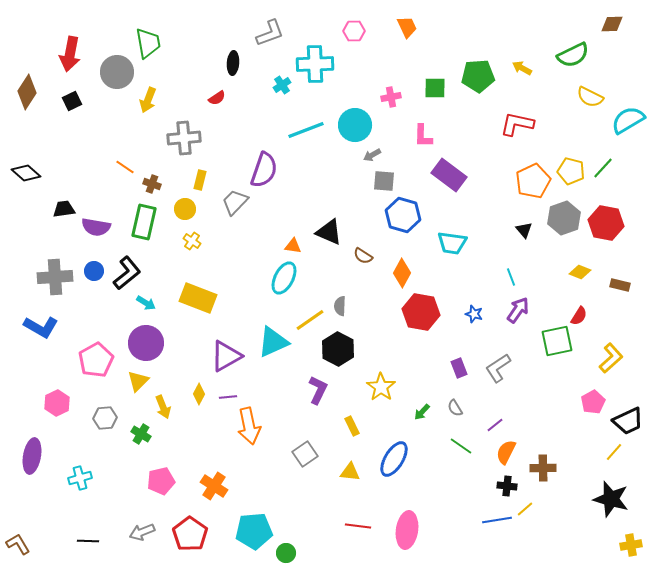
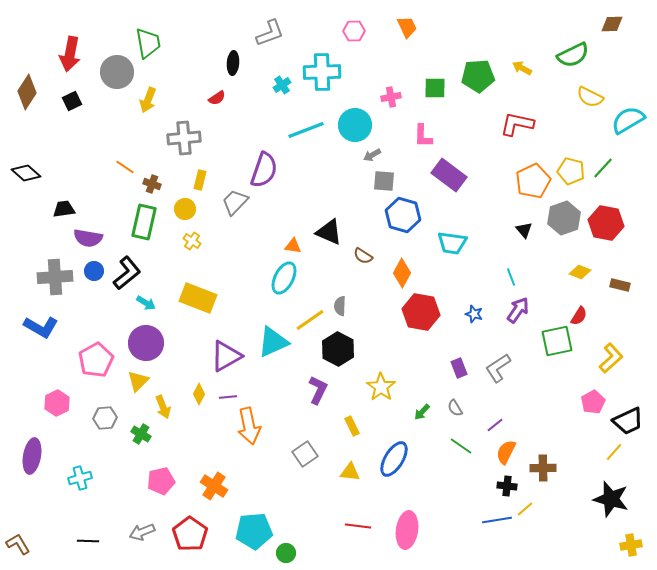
cyan cross at (315, 64): moved 7 px right, 8 px down
purple semicircle at (96, 227): moved 8 px left, 11 px down
